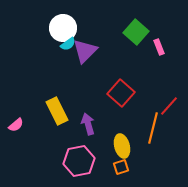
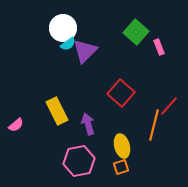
orange line: moved 1 px right, 3 px up
